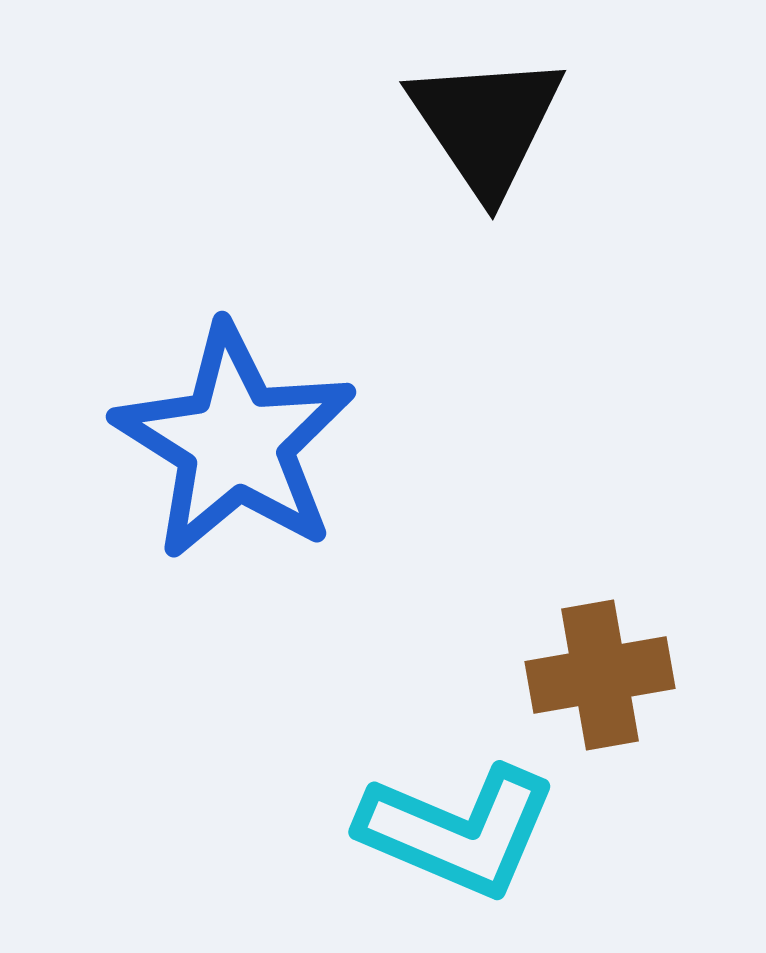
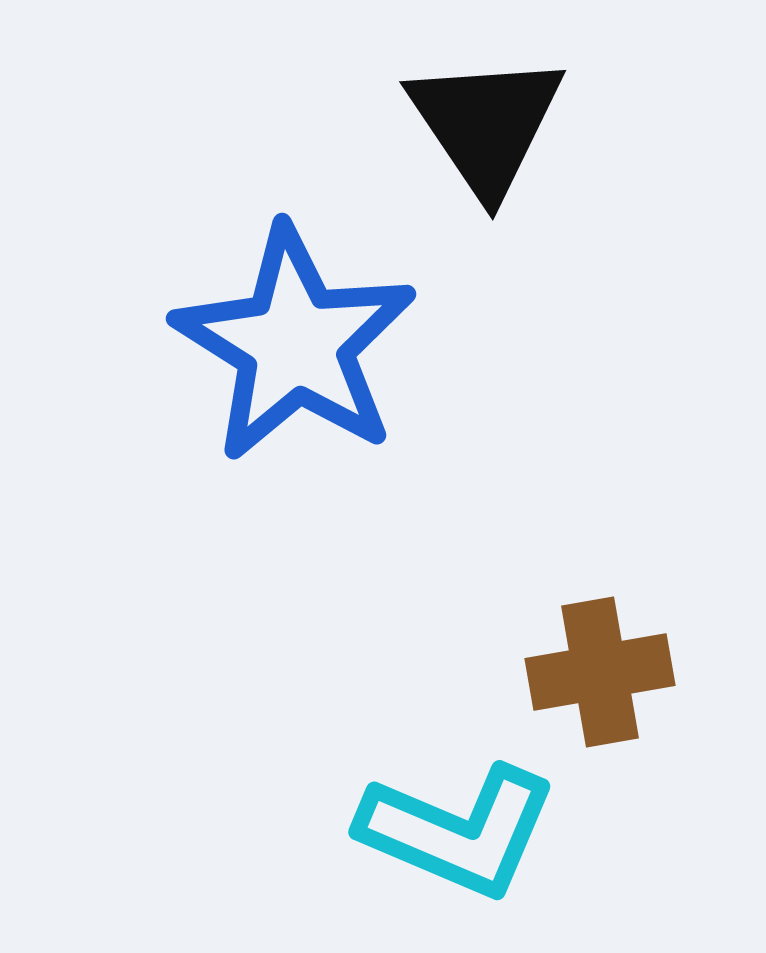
blue star: moved 60 px right, 98 px up
brown cross: moved 3 px up
